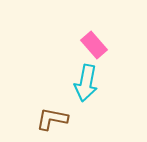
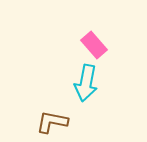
brown L-shape: moved 3 px down
